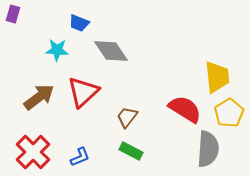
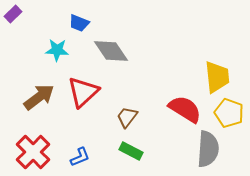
purple rectangle: rotated 30 degrees clockwise
yellow pentagon: rotated 20 degrees counterclockwise
